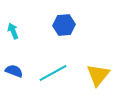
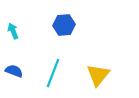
cyan line: rotated 40 degrees counterclockwise
